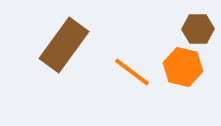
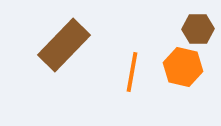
brown rectangle: rotated 8 degrees clockwise
orange line: rotated 63 degrees clockwise
